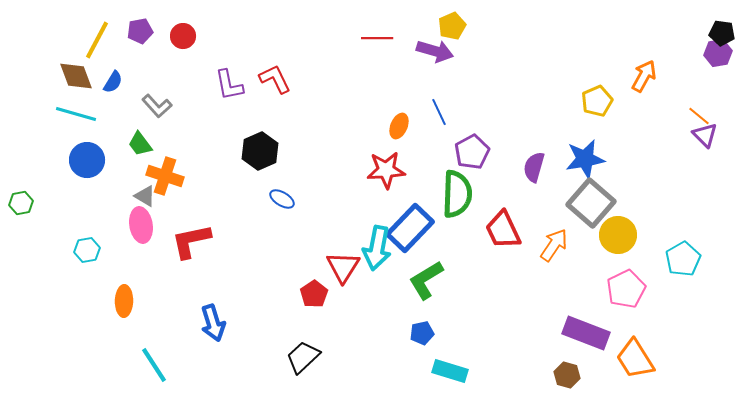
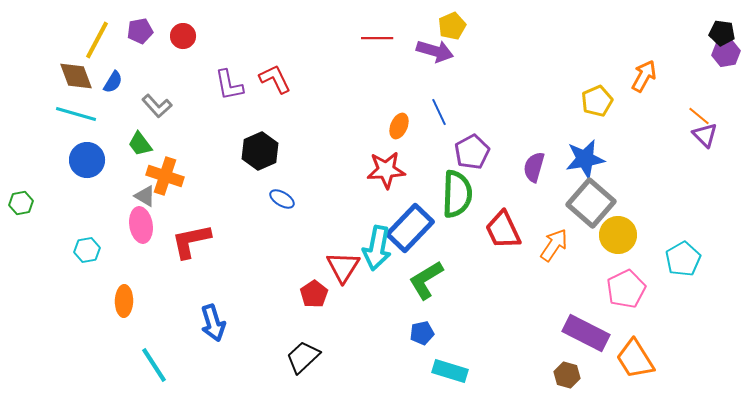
purple hexagon at (718, 53): moved 8 px right
purple rectangle at (586, 333): rotated 6 degrees clockwise
